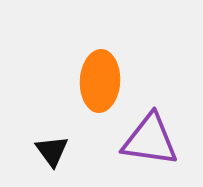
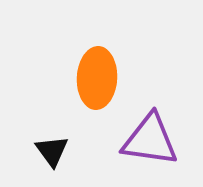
orange ellipse: moved 3 px left, 3 px up
